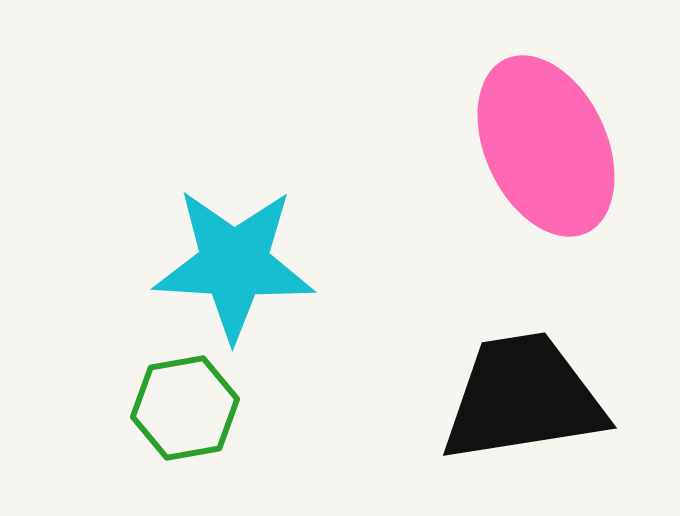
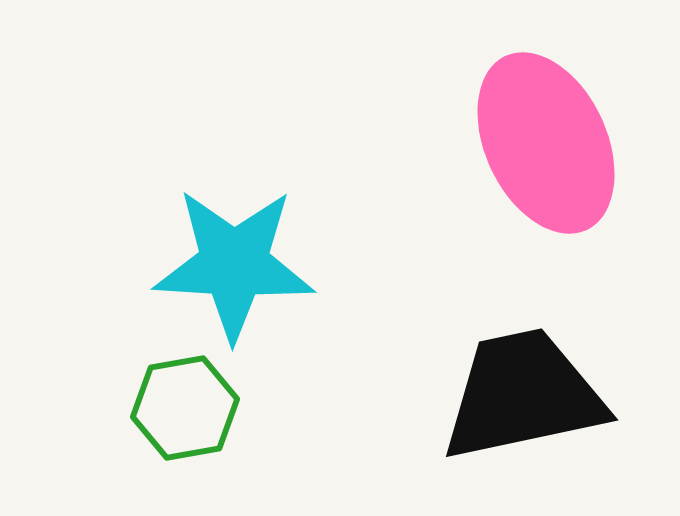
pink ellipse: moved 3 px up
black trapezoid: moved 3 px up; rotated 3 degrees counterclockwise
